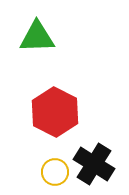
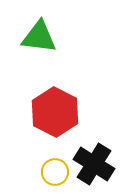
green triangle: moved 2 px right; rotated 9 degrees clockwise
